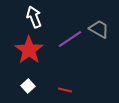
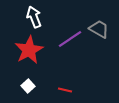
red star: rotated 8 degrees clockwise
